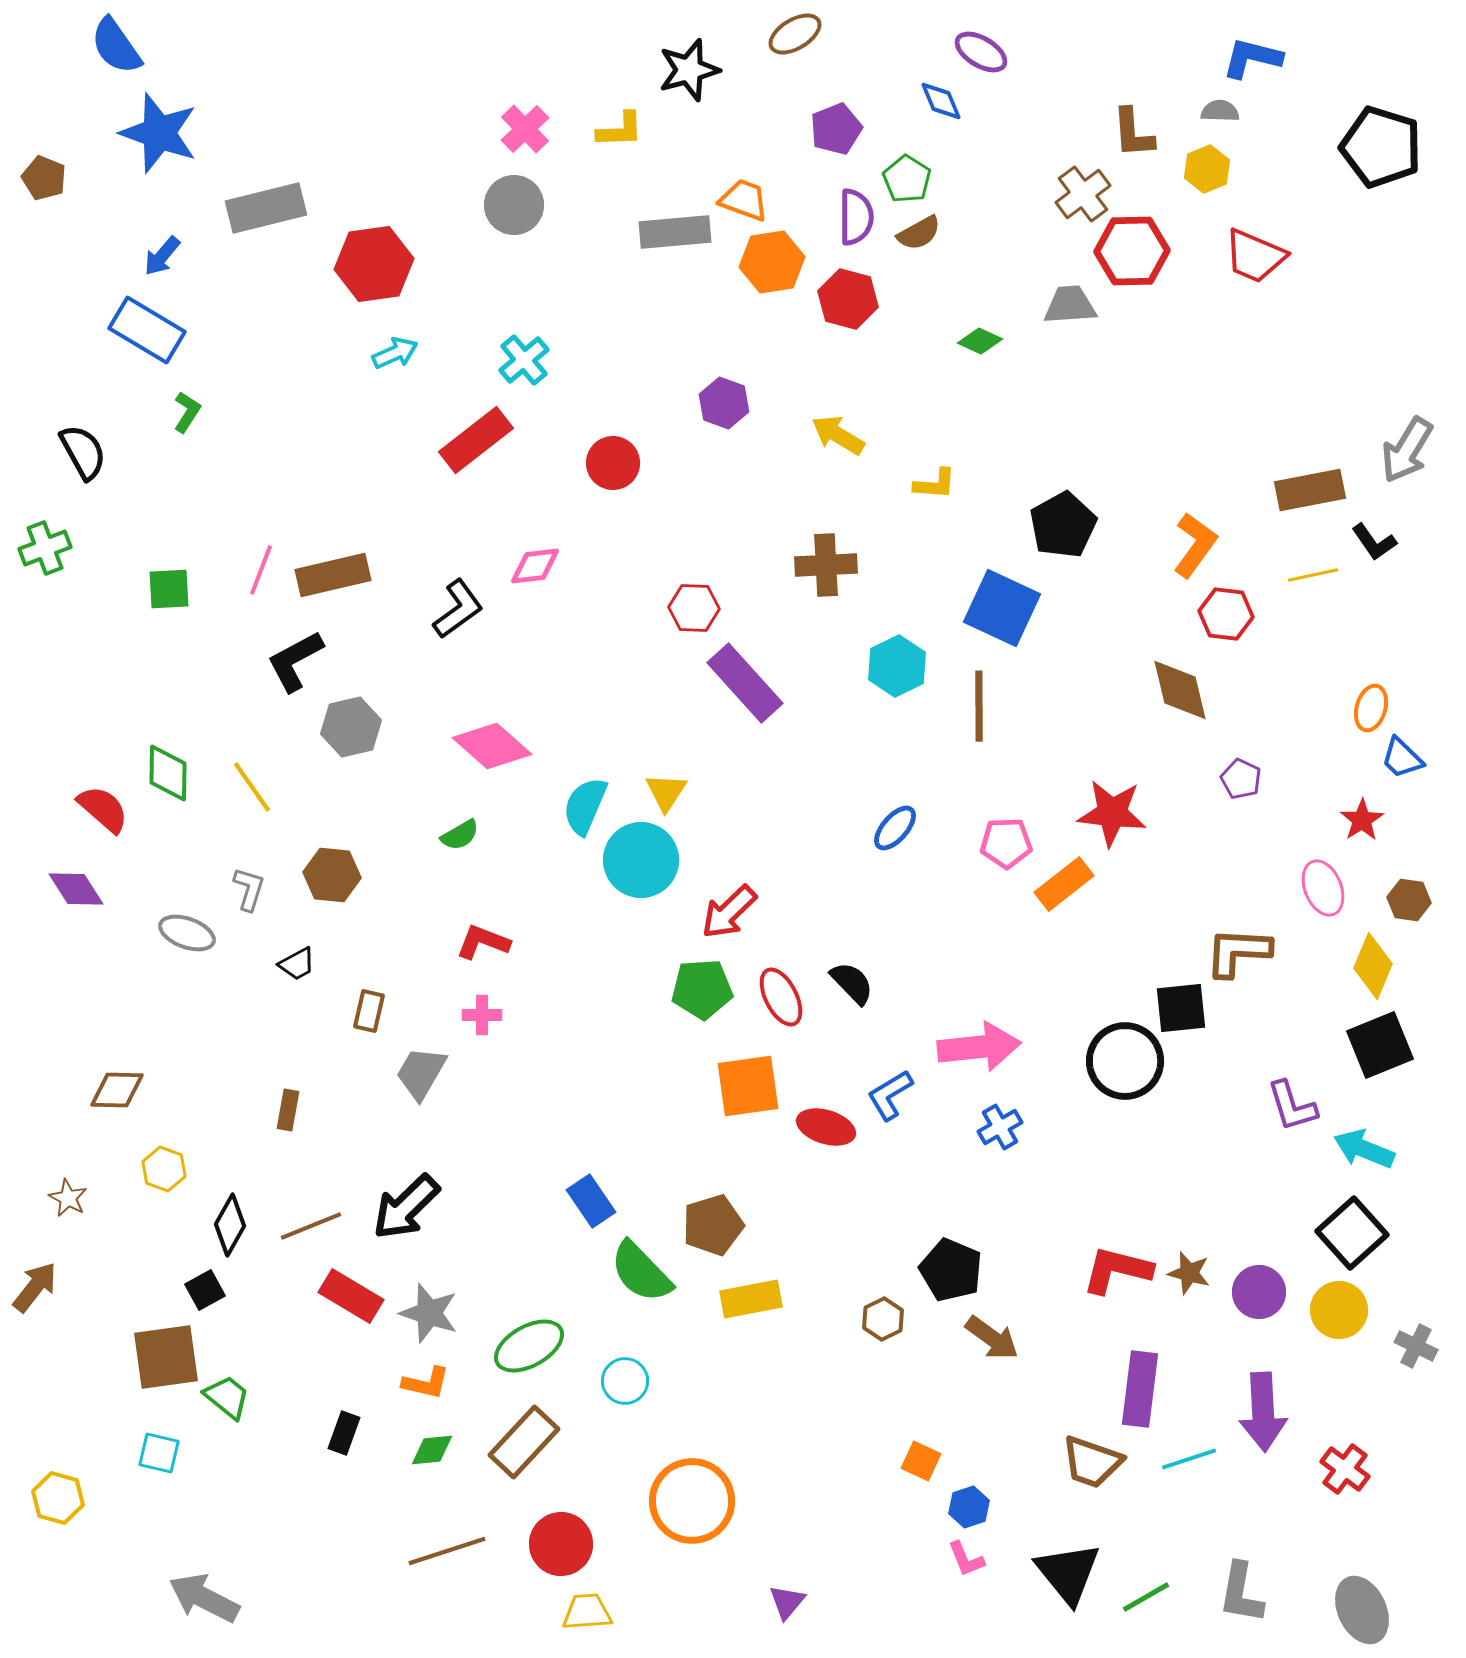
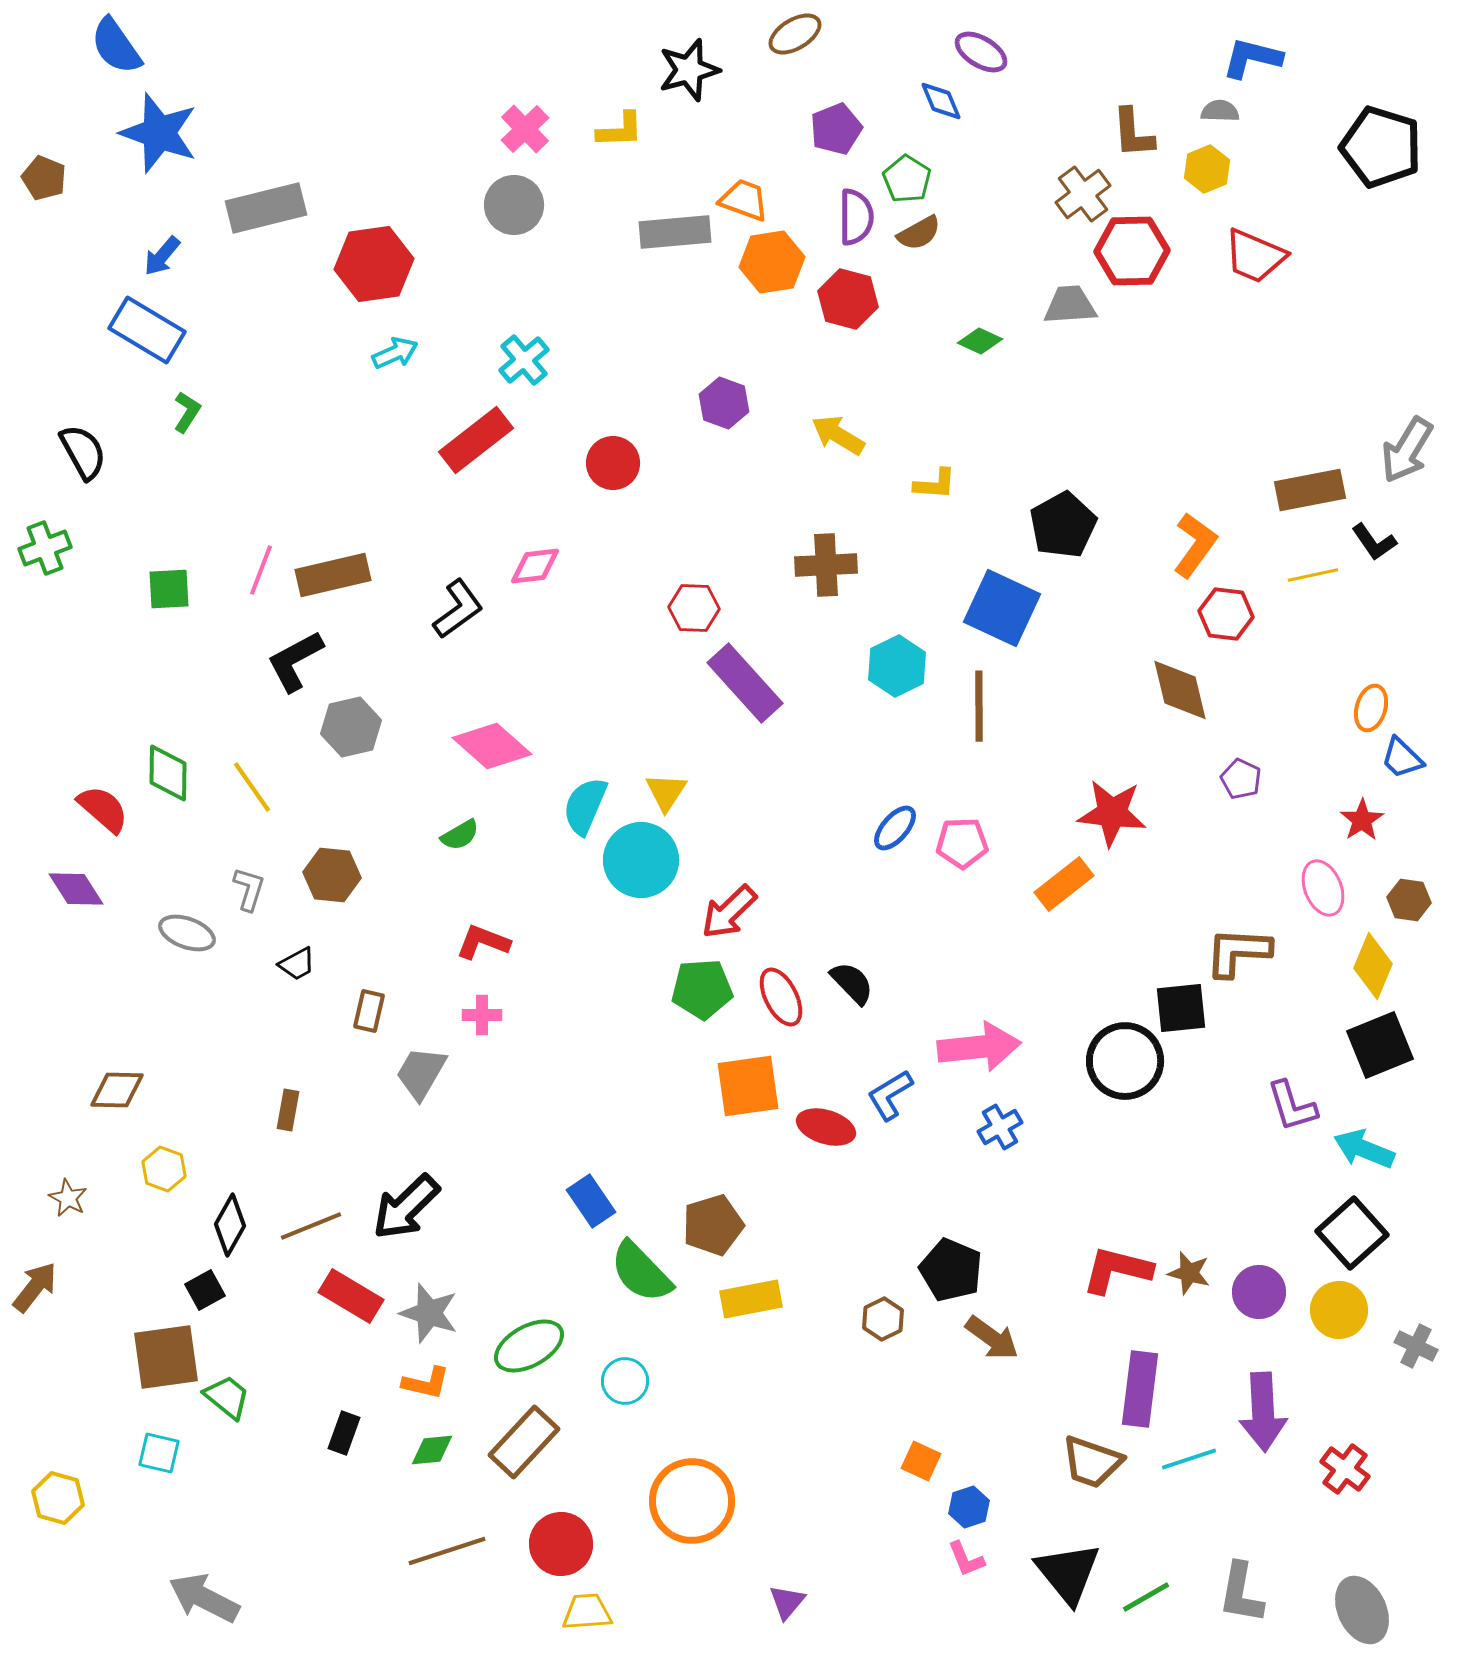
pink pentagon at (1006, 843): moved 44 px left
